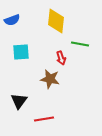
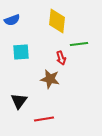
yellow diamond: moved 1 px right
green line: moved 1 px left; rotated 18 degrees counterclockwise
